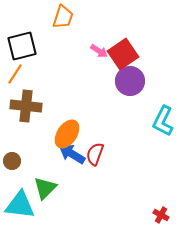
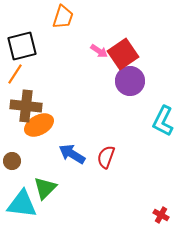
orange ellipse: moved 28 px left, 9 px up; rotated 28 degrees clockwise
red semicircle: moved 11 px right, 3 px down
cyan triangle: moved 2 px right, 1 px up
